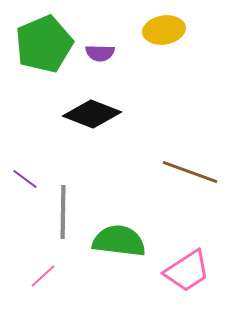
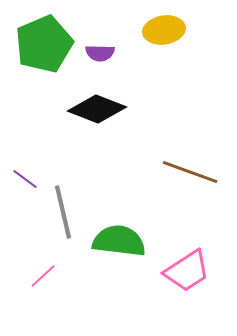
black diamond: moved 5 px right, 5 px up
gray line: rotated 14 degrees counterclockwise
